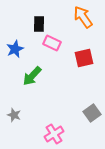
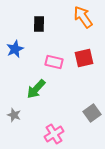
pink rectangle: moved 2 px right, 19 px down; rotated 12 degrees counterclockwise
green arrow: moved 4 px right, 13 px down
